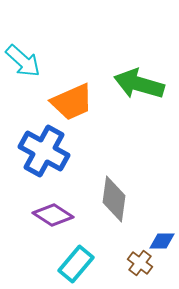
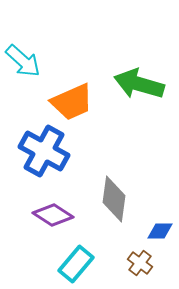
blue diamond: moved 2 px left, 10 px up
